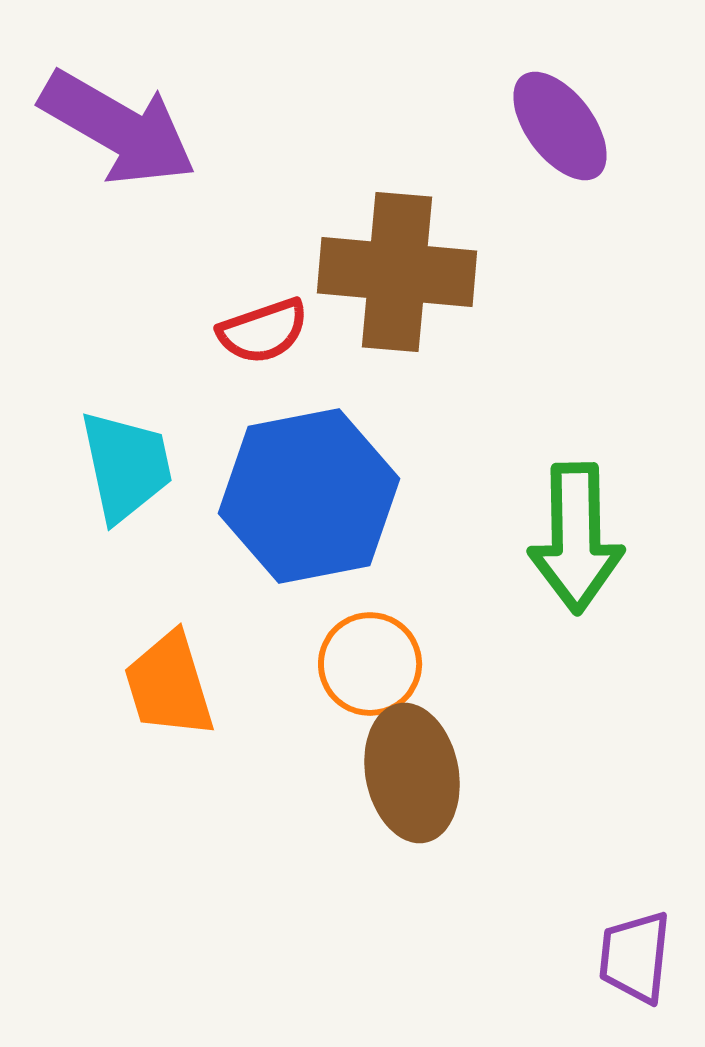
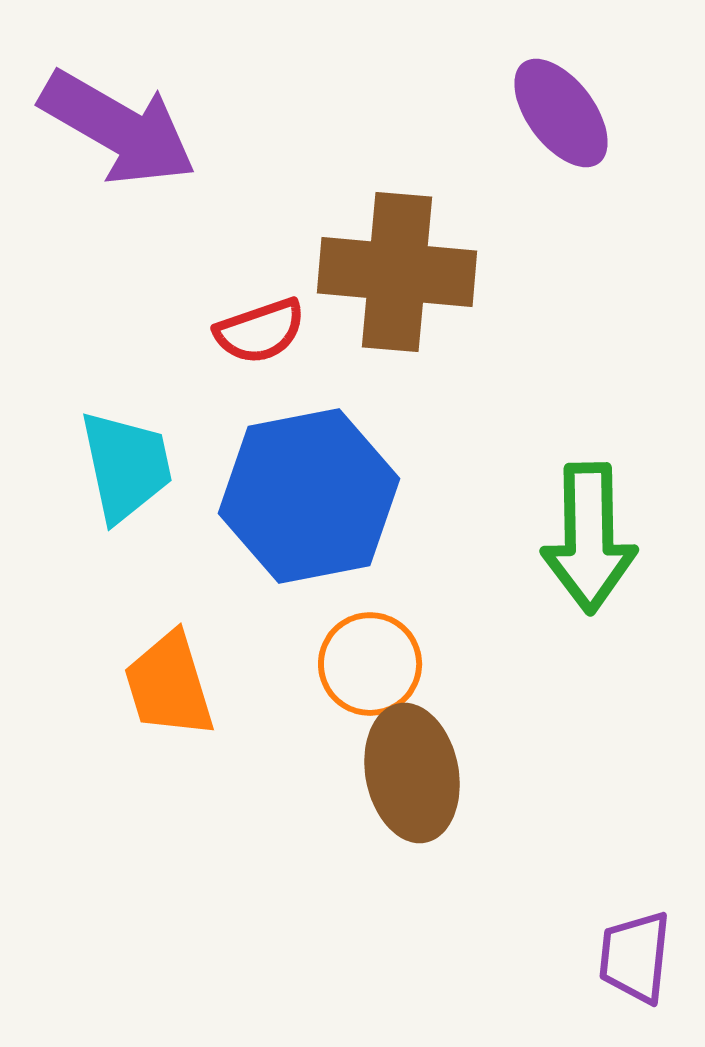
purple ellipse: moved 1 px right, 13 px up
red semicircle: moved 3 px left
green arrow: moved 13 px right
